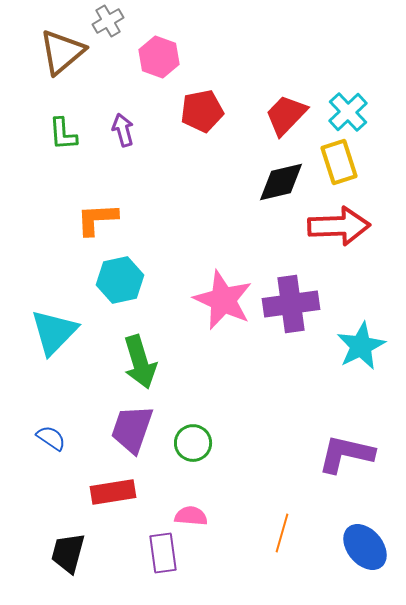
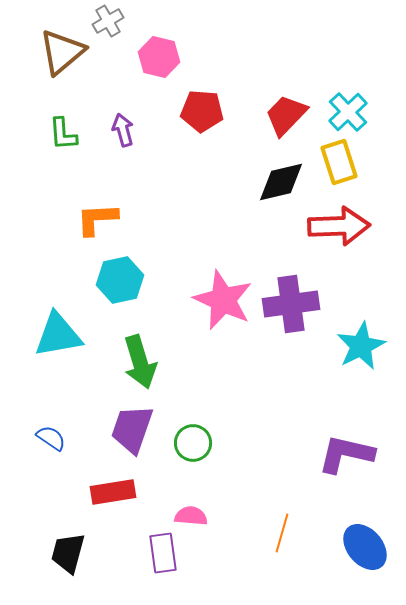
pink hexagon: rotated 6 degrees counterclockwise
red pentagon: rotated 15 degrees clockwise
cyan triangle: moved 4 px right, 3 px down; rotated 36 degrees clockwise
